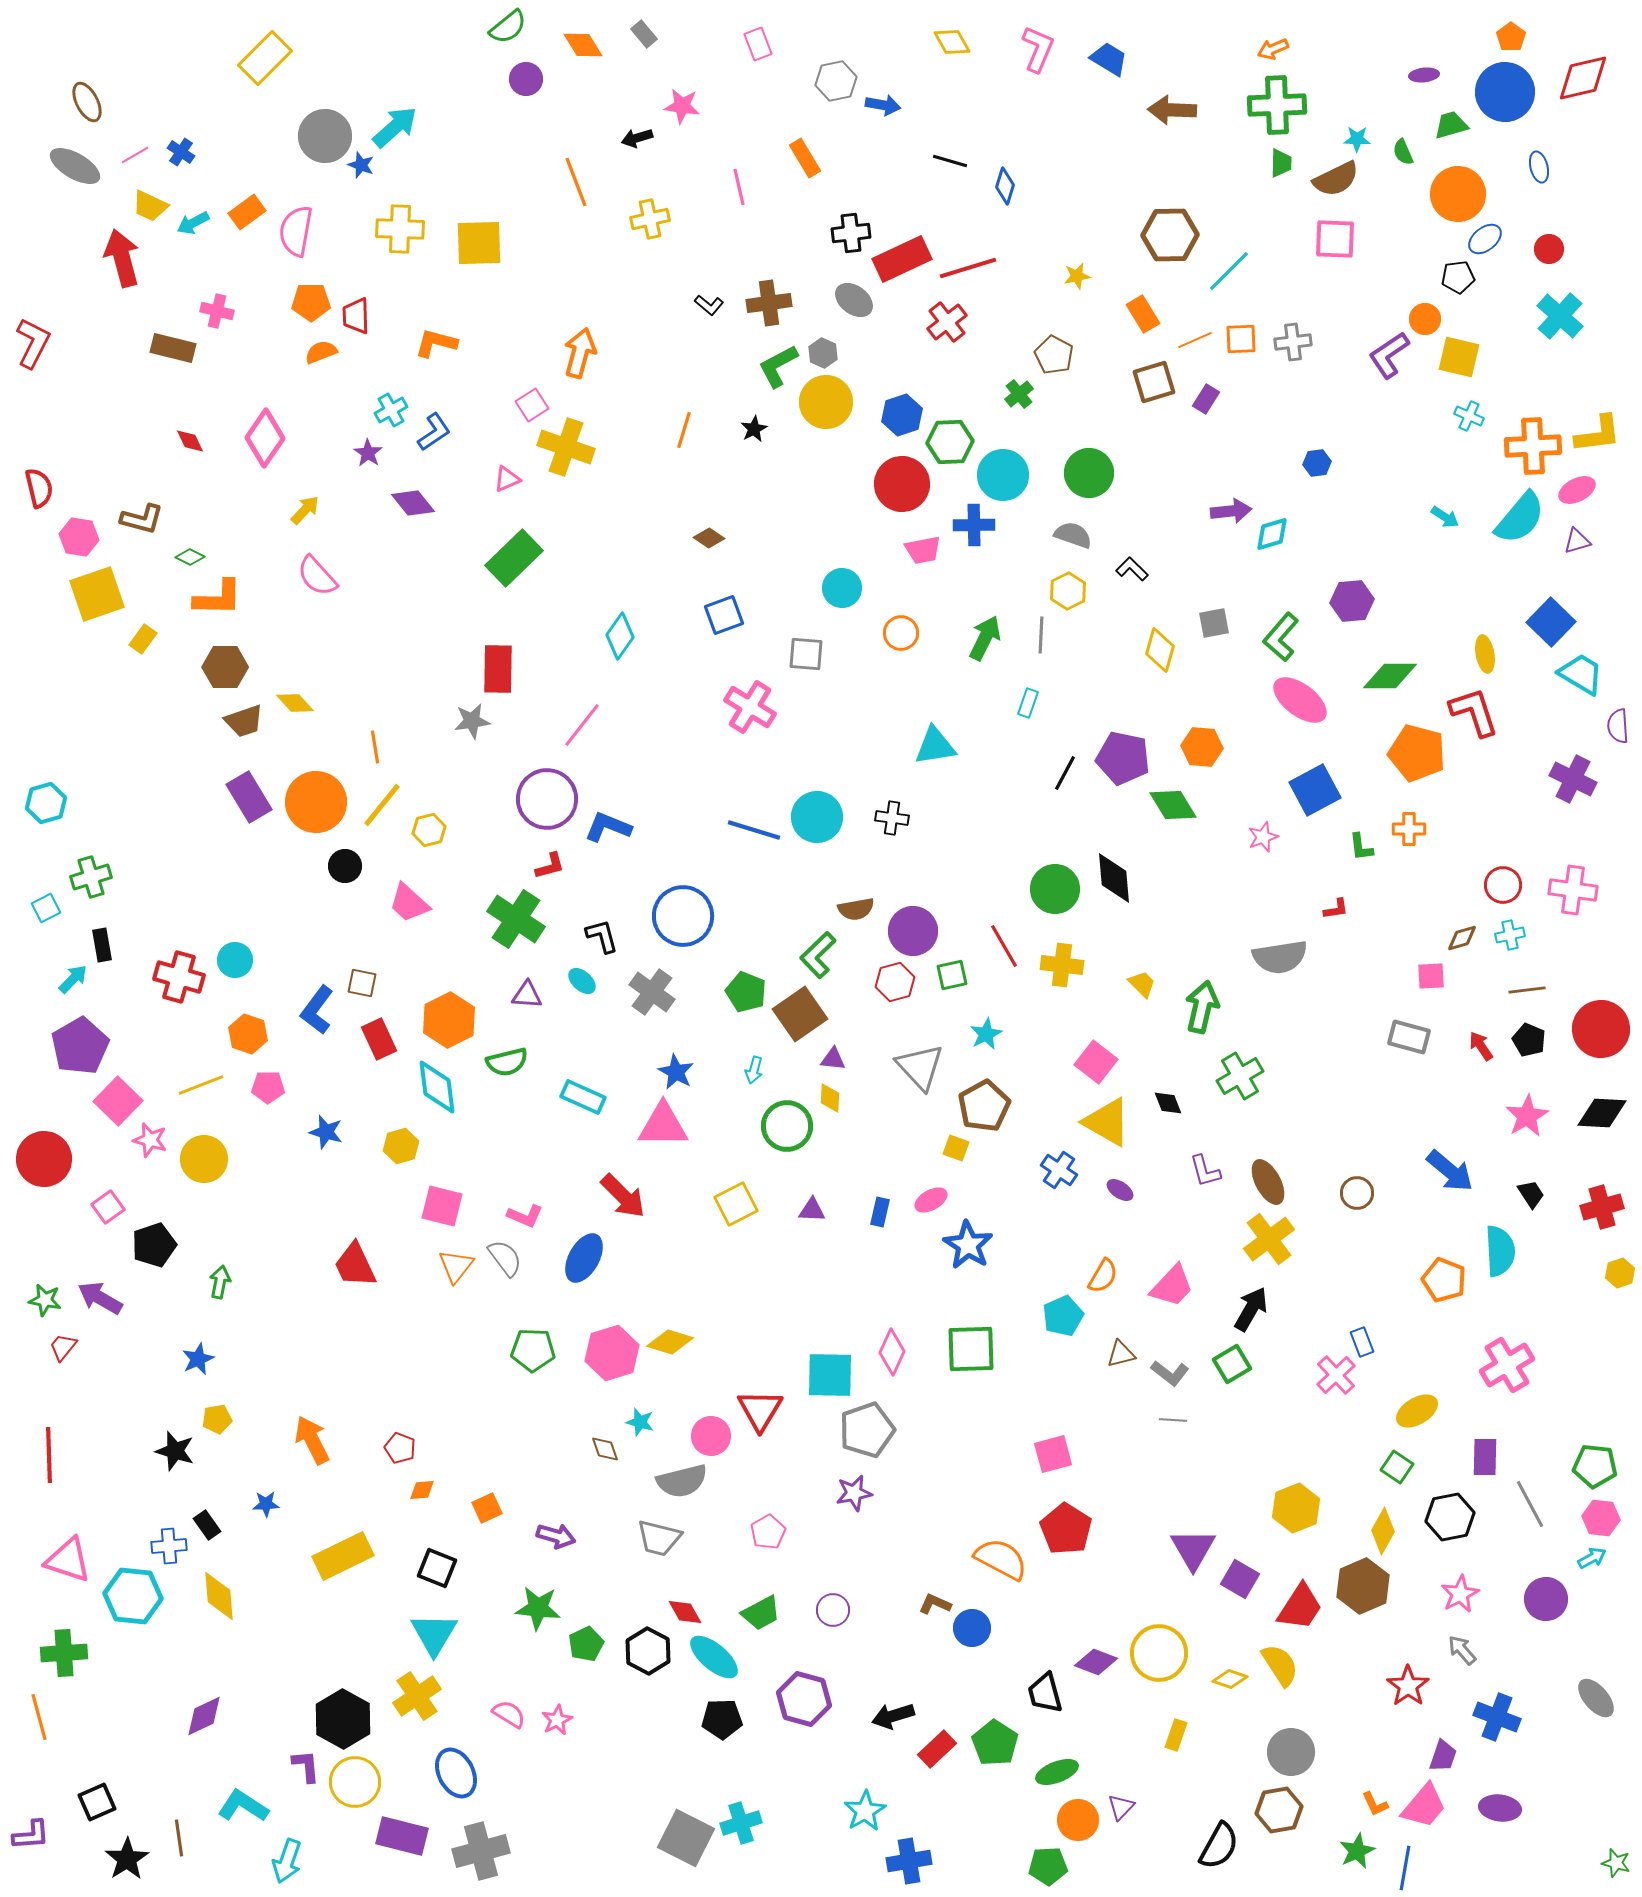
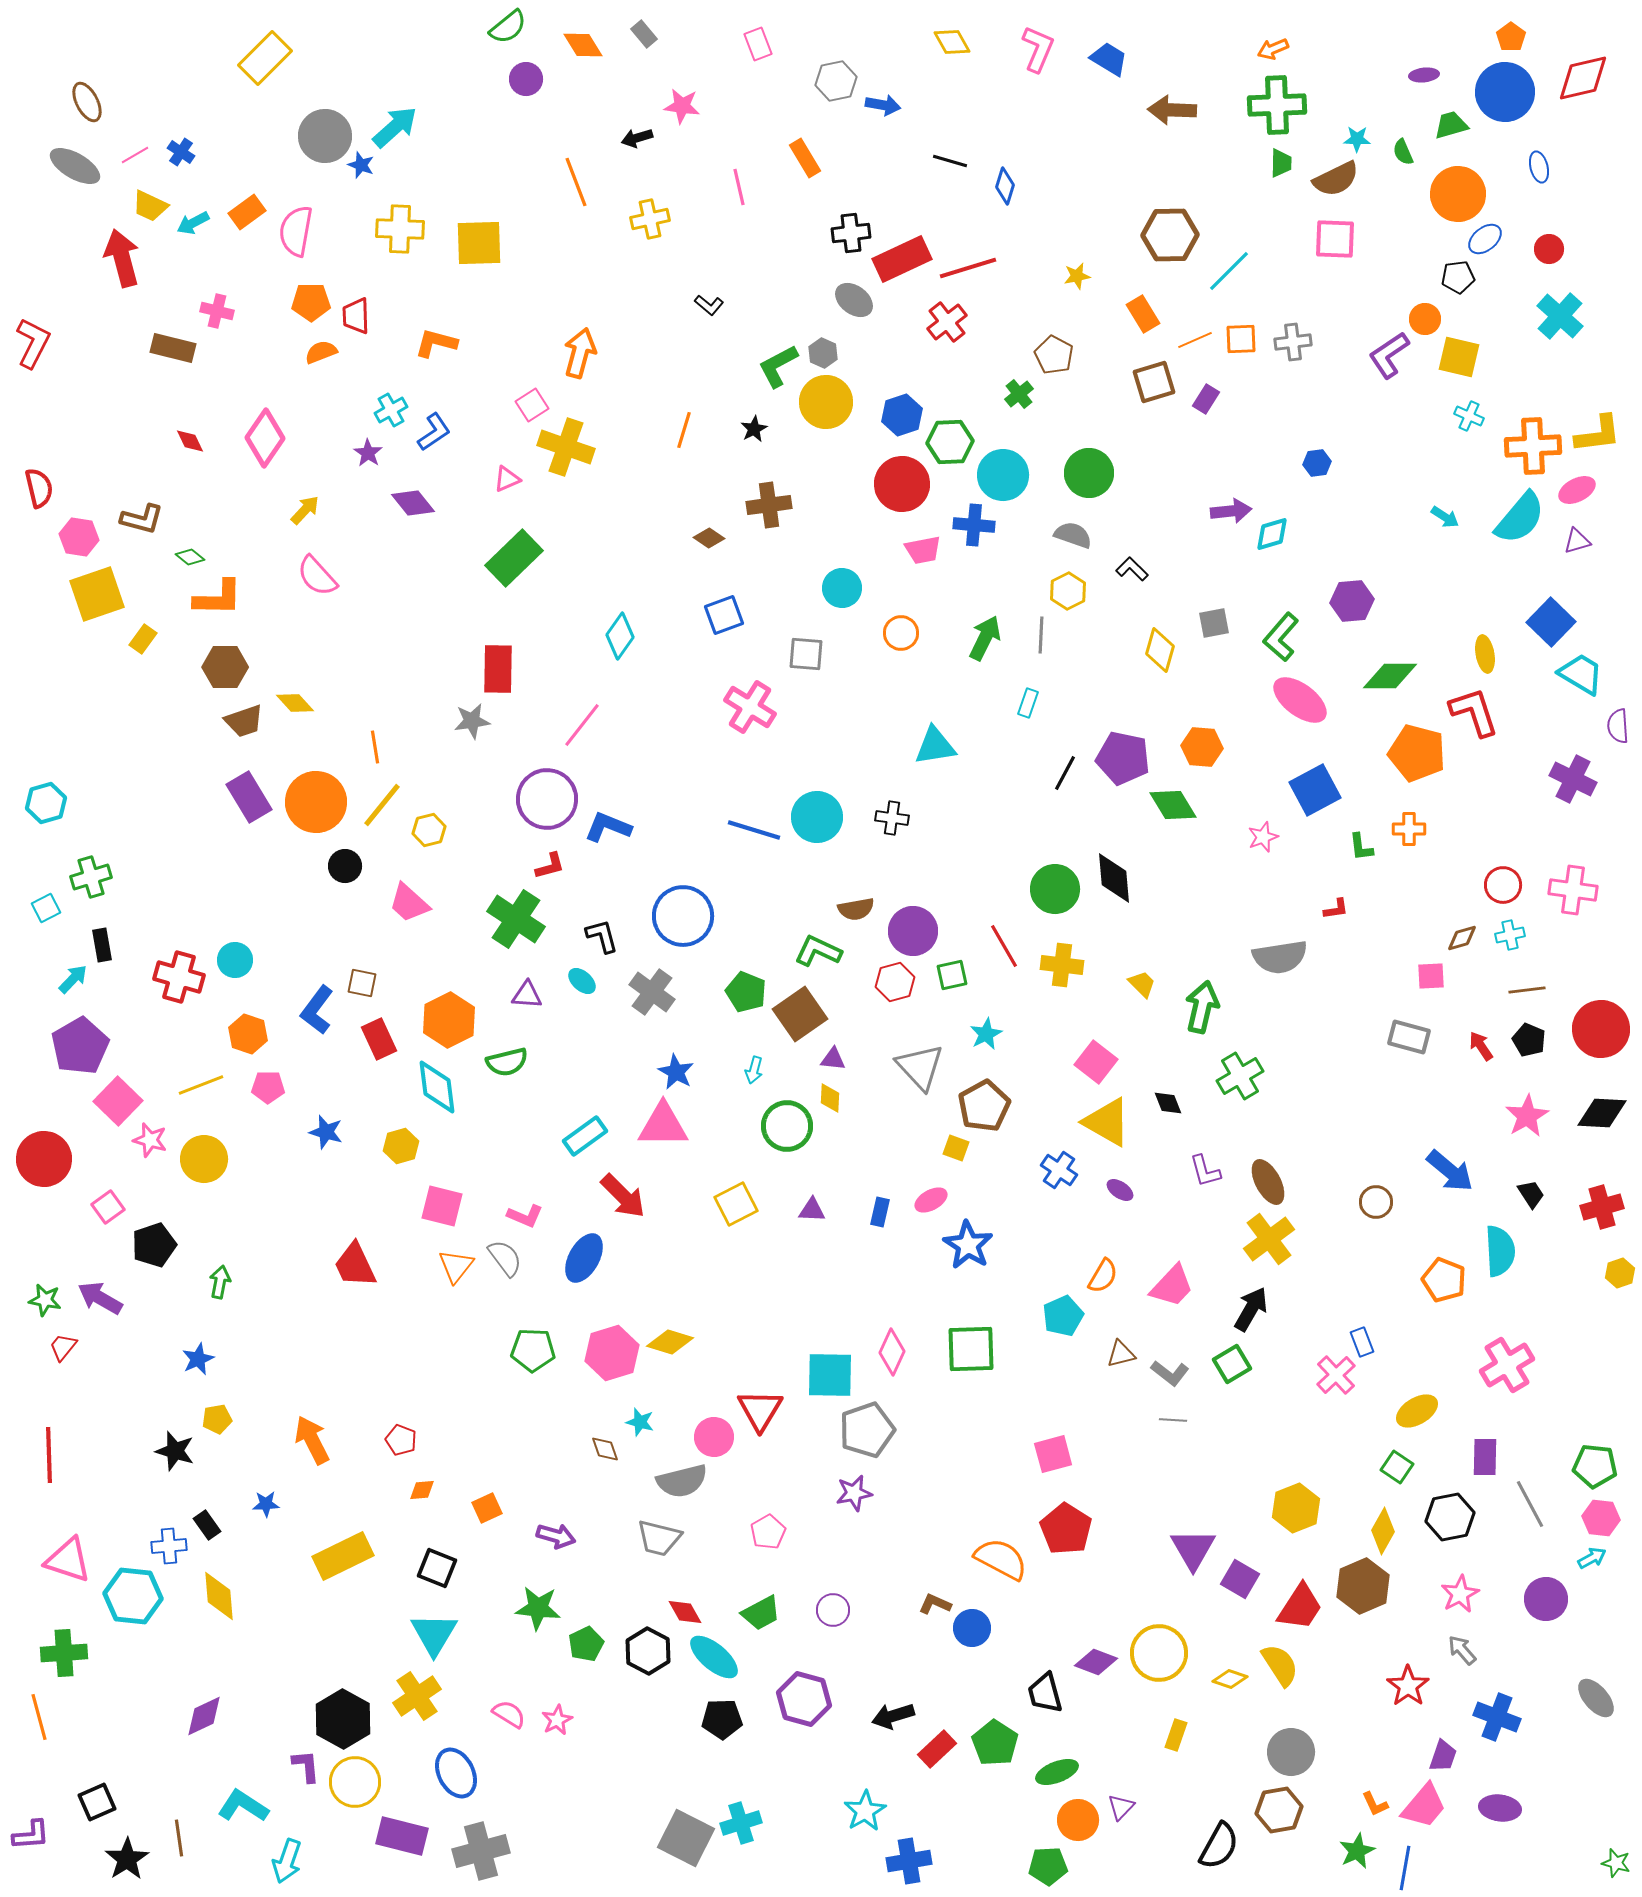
brown cross at (769, 303): moved 202 px down
blue cross at (974, 525): rotated 6 degrees clockwise
green diamond at (190, 557): rotated 12 degrees clockwise
green L-shape at (818, 955): moved 4 px up; rotated 69 degrees clockwise
cyan rectangle at (583, 1097): moved 2 px right, 39 px down; rotated 60 degrees counterclockwise
brown circle at (1357, 1193): moved 19 px right, 9 px down
pink circle at (711, 1436): moved 3 px right, 1 px down
red pentagon at (400, 1448): moved 1 px right, 8 px up
